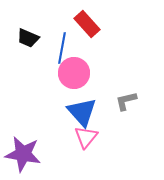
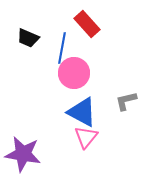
blue triangle: rotated 20 degrees counterclockwise
